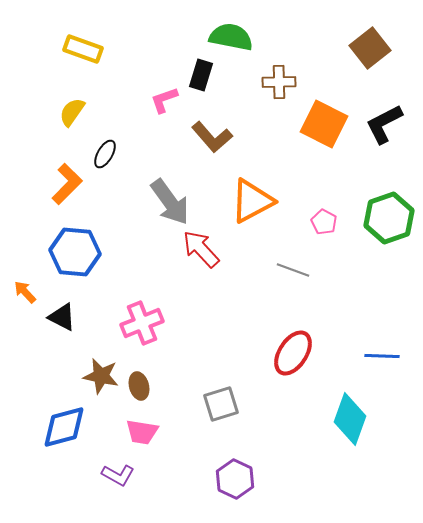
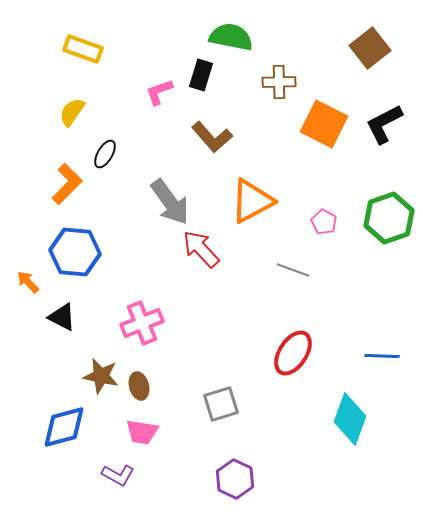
pink L-shape: moved 5 px left, 8 px up
orange arrow: moved 3 px right, 10 px up
